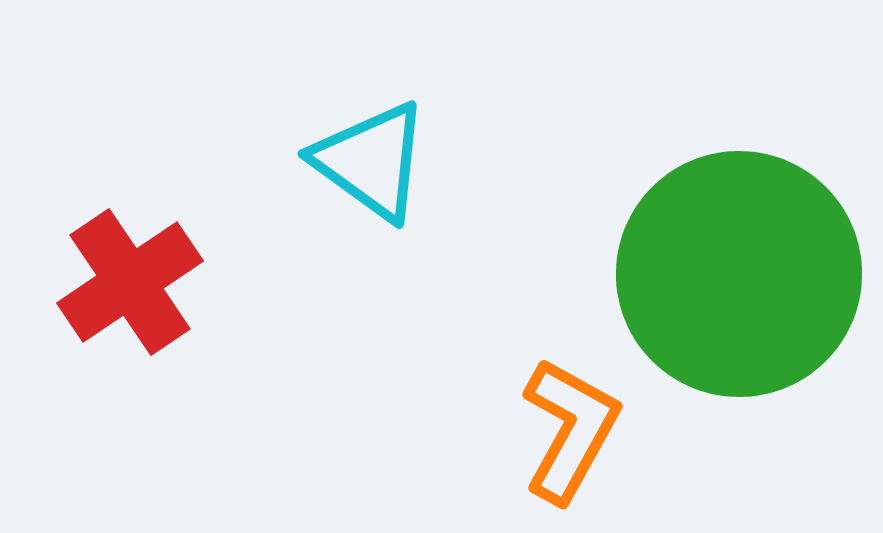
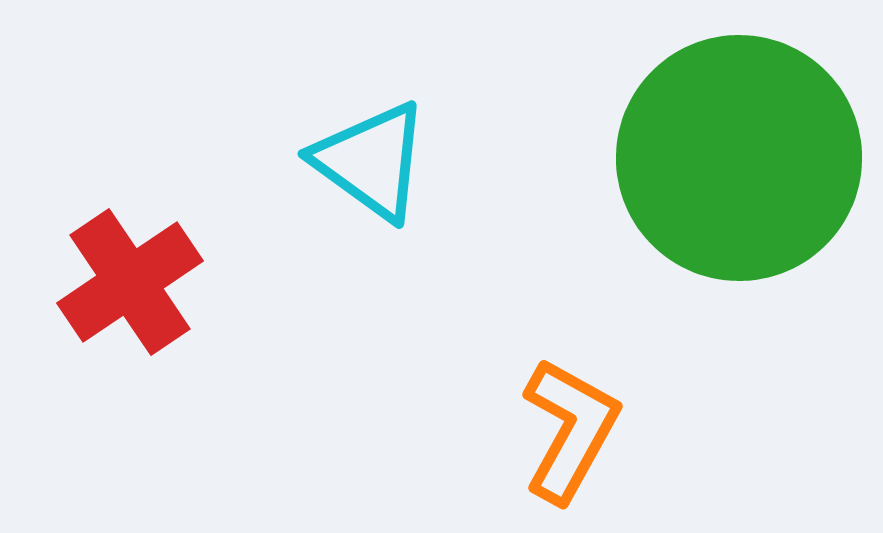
green circle: moved 116 px up
